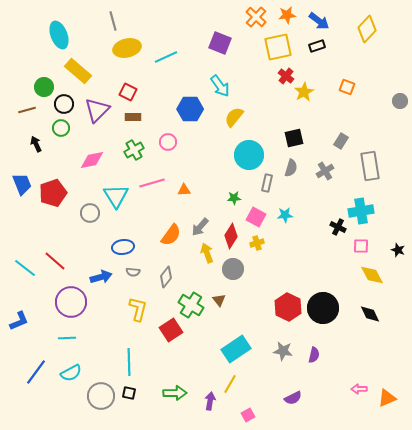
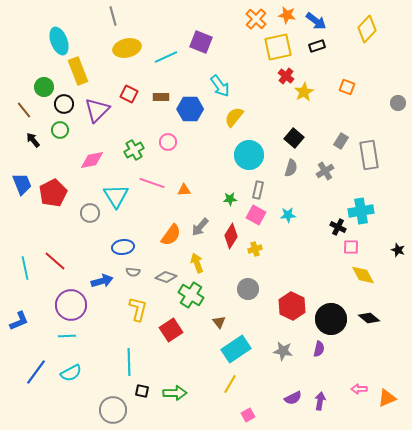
orange star at (287, 15): rotated 18 degrees clockwise
orange cross at (256, 17): moved 2 px down
gray line at (113, 21): moved 5 px up
blue arrow at (319, 21): moved 3 px left
cyan ellipse at (59, 35): moved 6 px down
purple square at (220, 43): moved 19 px left, 1 px up
yellow rectangle at (78, 71): rotated 28 degrees clockwise
red square at (128, 92): moved 1 px right, 2 px down
gray circle at (400, 101): moved 2 px left, 2 px down
brown line at (27, 110): moved 3 px left; rotated 66 degrees clockwise
brown rectangle at (133, 117): moved 28 px right, 20 px up
green circle at (61, 128): moved 1 px left, 2 px down
black square at (294, 138): rotated 36 degrees counterclockwise
black arrow at (36, 144): moved 3 px left, 4 px up; rotated 14 degrees counterclockwise
gray rectangle at (370, 166): moved 1 px left, 11 px up
pink line at (152, 183): rotated 35 degrees clockwise
gray rectangle at (267, 183): moved 9 px left, 7 px down
red pentagon at (53, 193): rotated 8 degrees counterclockwise
green star at (234, 198): moved 4 px left, 1 px down
cyan star at (285, 215): moved 3 px right
pink square at (256, 217): moved 2 px up
yellow cross at (257, 243): moved 2 px left, 6 px down
pink square at (361, 246): moved 10 px left, 1 px down
yellow arrow at (207, 253): moved 10 px left, 10 px down
cyan line at (25, 268): rotated 40 degrees clockwise
gray circle at (233, 269): moved 15 px right, 20 px down
yellow diamond at (372, 275): moved 9 px left
blue arrow at (101, 277): moved 1 px right, 4 px down
gray diamond at (166, 277): rotated 70 degrees clockwise
brown triangle at (219, 300): moved 22 px down
purple circle at (71, 302): moved 3 px down
green cross at (191, 305): moved 10 px up
red hexagon at (288, 307): moved 4 px right, 1 px up
black circle at (323, 308): moved 8 px right, 11 px down
black diamond at (370, 314): moved 1 px left, 4 px down; rotated 25 degrees counterclockwise
cyan line at (67, 338): moved 2 px up
purple semicircle at (314, 355): moved 5 px right, 6 px up
black square at (129, 393): moved 13 px right, 2 px up
gray circle at (101, 396): moved 12 px right, 14 px down
purple arrow at (210, 401): moved 110 px right
